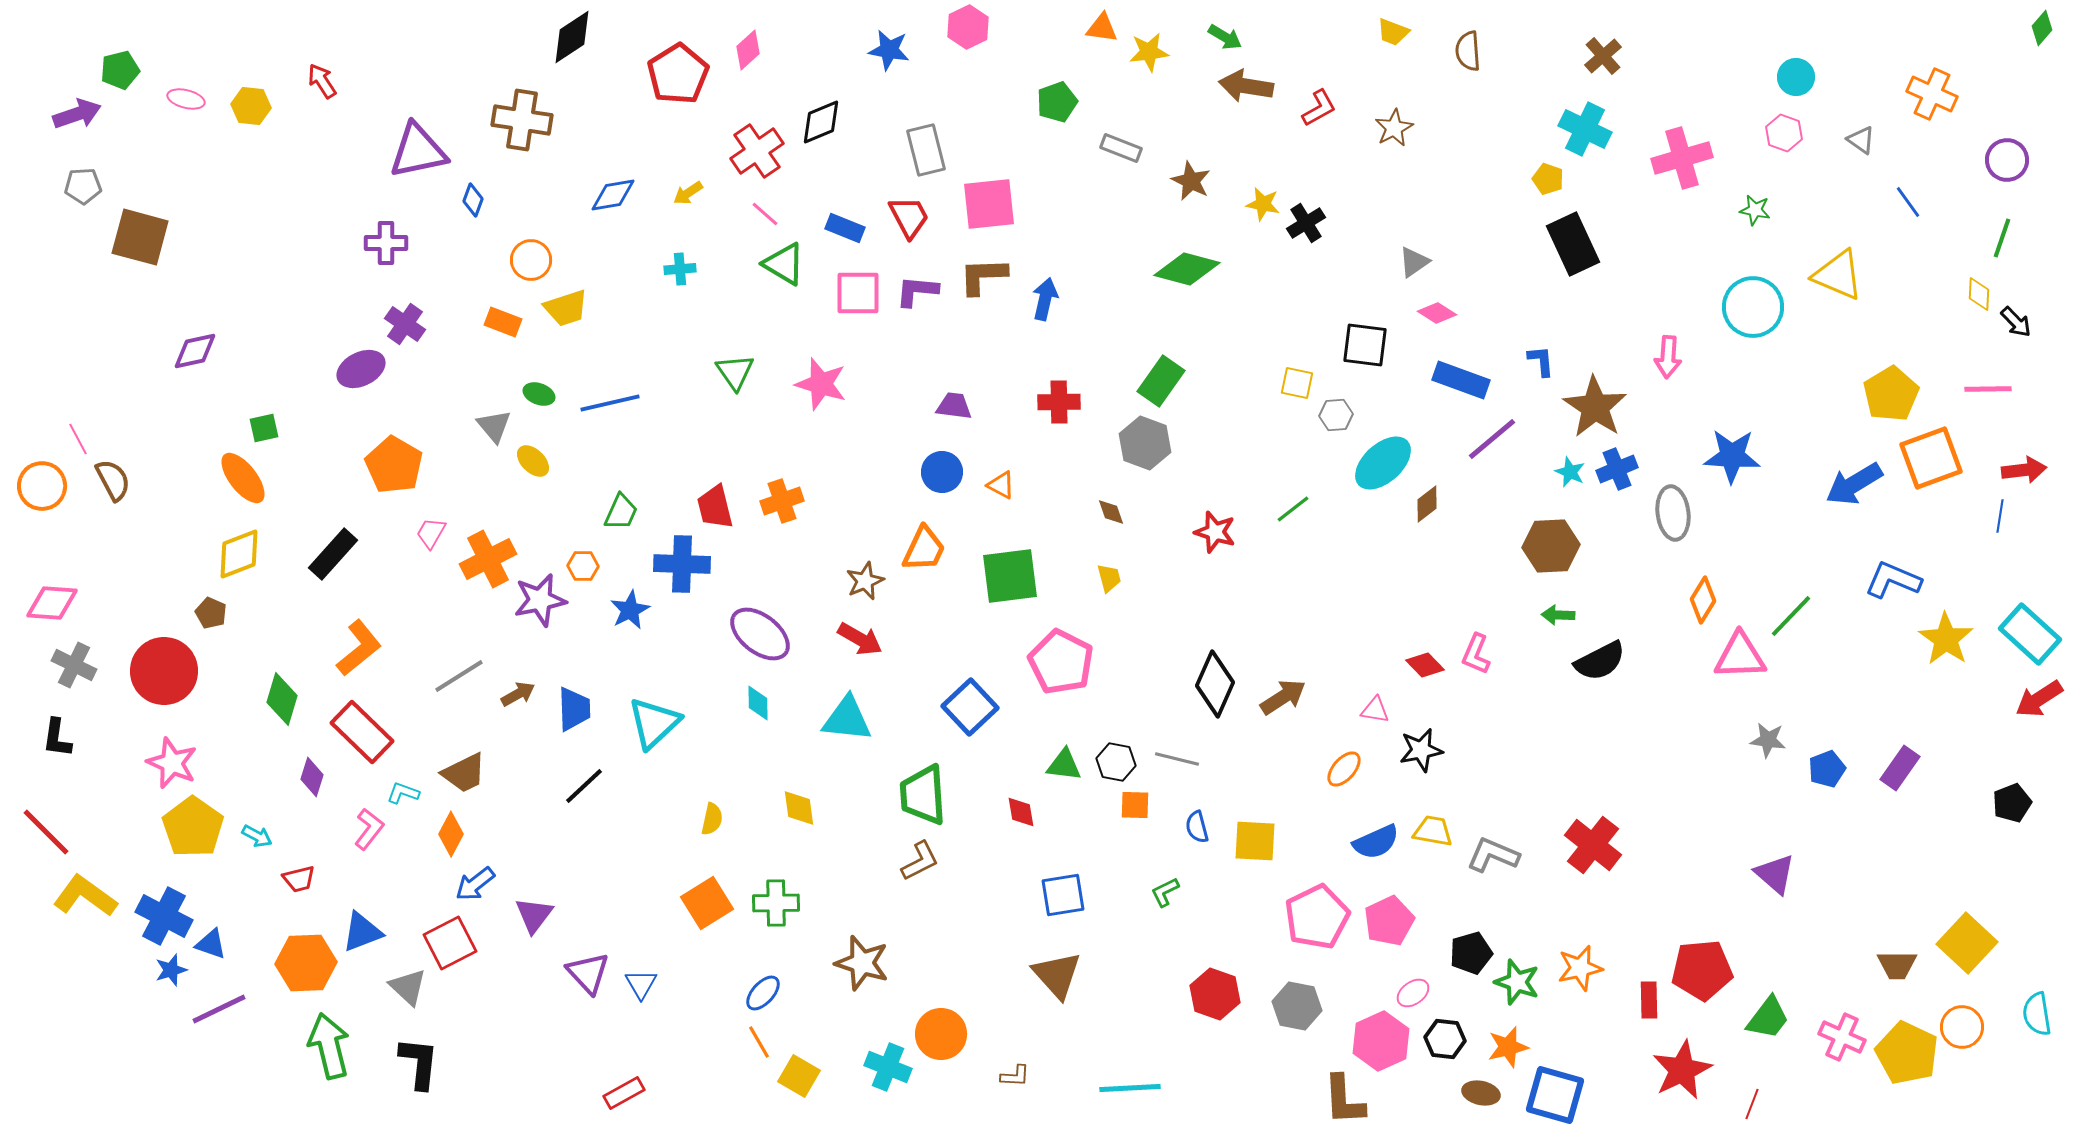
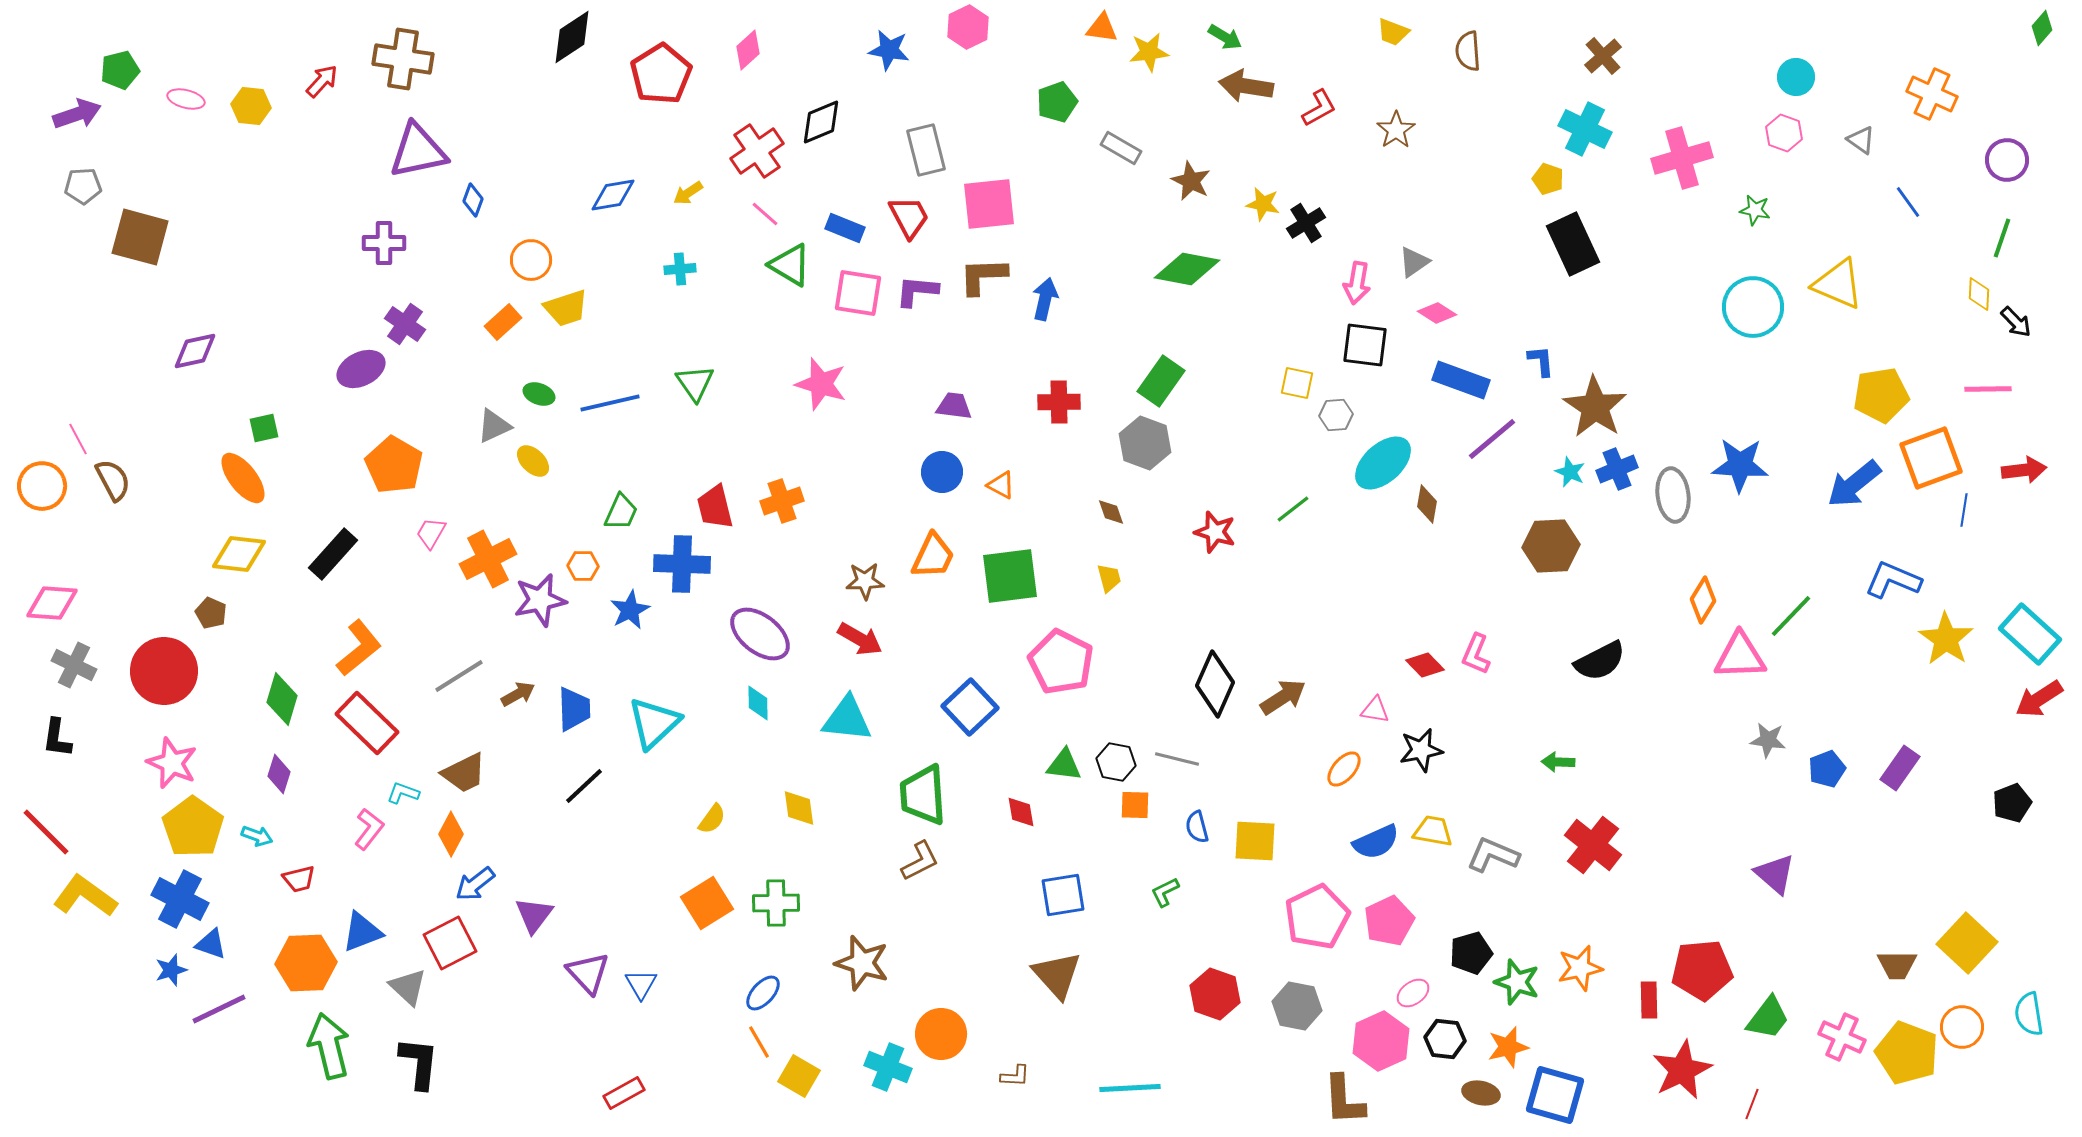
red pentagon at (678, 74): moved 17 px left
red arrow at (322, 81): rotated 75 degrees clockwise
brown cross at (522, 120): moved 119 px left, 61 px up
brown star at (1394, 128): moved 2 px right, 2 px down; rotated 6 degrees counterclockwise
gray rectangle at (1121, 148): rotated 9 degrees clockwise
purple cross at (386, 243): moved 2 px left
green triangle at (784, 264): moved 6 px right, 1 px down
green diamond at (1187, 269): rotated 4 degrees counterclockwise
yellow triangle at (1838, 275): moved 9 px down
pink square at (858, 293): rotated 9 degrees clockwise
orange rectangle at (503, 322): rotated 63 degrees counterclockwise
pink arrow at (1668, 357): moved 311 px left, 74 px up; rotated 6 degrees clockwise
green triangle at (735, 372): moved 40 px left, 11 px down
yellow pentagon at (1891, 394): moved 10 px left, 1 px down; rotated 22 degrees clockwise
gray triangle at (494, 426): rotated 45 degrees clockwise
blue star at (1732, 456): moved 8 px right, 9 px down
blue arrow at (1854, 484): rotated 8 degrees counterclockwise
brown diamond at (1427, 504): rotated 42 degrees counterclockwise
gray ellipse at (1673, 513): moved 18 px up
blue line at (2000, 516): moved 36 px left, 6 px up
orange trapezoid at (924, 549): moved 9 px right, 7 px down
yellow diamond at (239, 554): rotated 28 degrees clockwise
brown star at (865, 581): rotated 21 degrees clockwise
green arrow at (1558, 615): moved 147 px down
red rectangle at (362, 732): moved 5 px right, 9 px up
purple diamond at (312, 777): moved 33 px left, 3 px up
yellow semicircle at (712, 819): rotated 24 degrees clockwise
cyan arrow at (257, 836): rotated 8 degrees counterclockwise
blue cross at (164, 916): moved 16 px right, 17 px up
cyan semicircle at (2037, 1014): moved 8 px left
yellow pentagon at (1907, 1053): rotated 4 degrees counterclockwise
